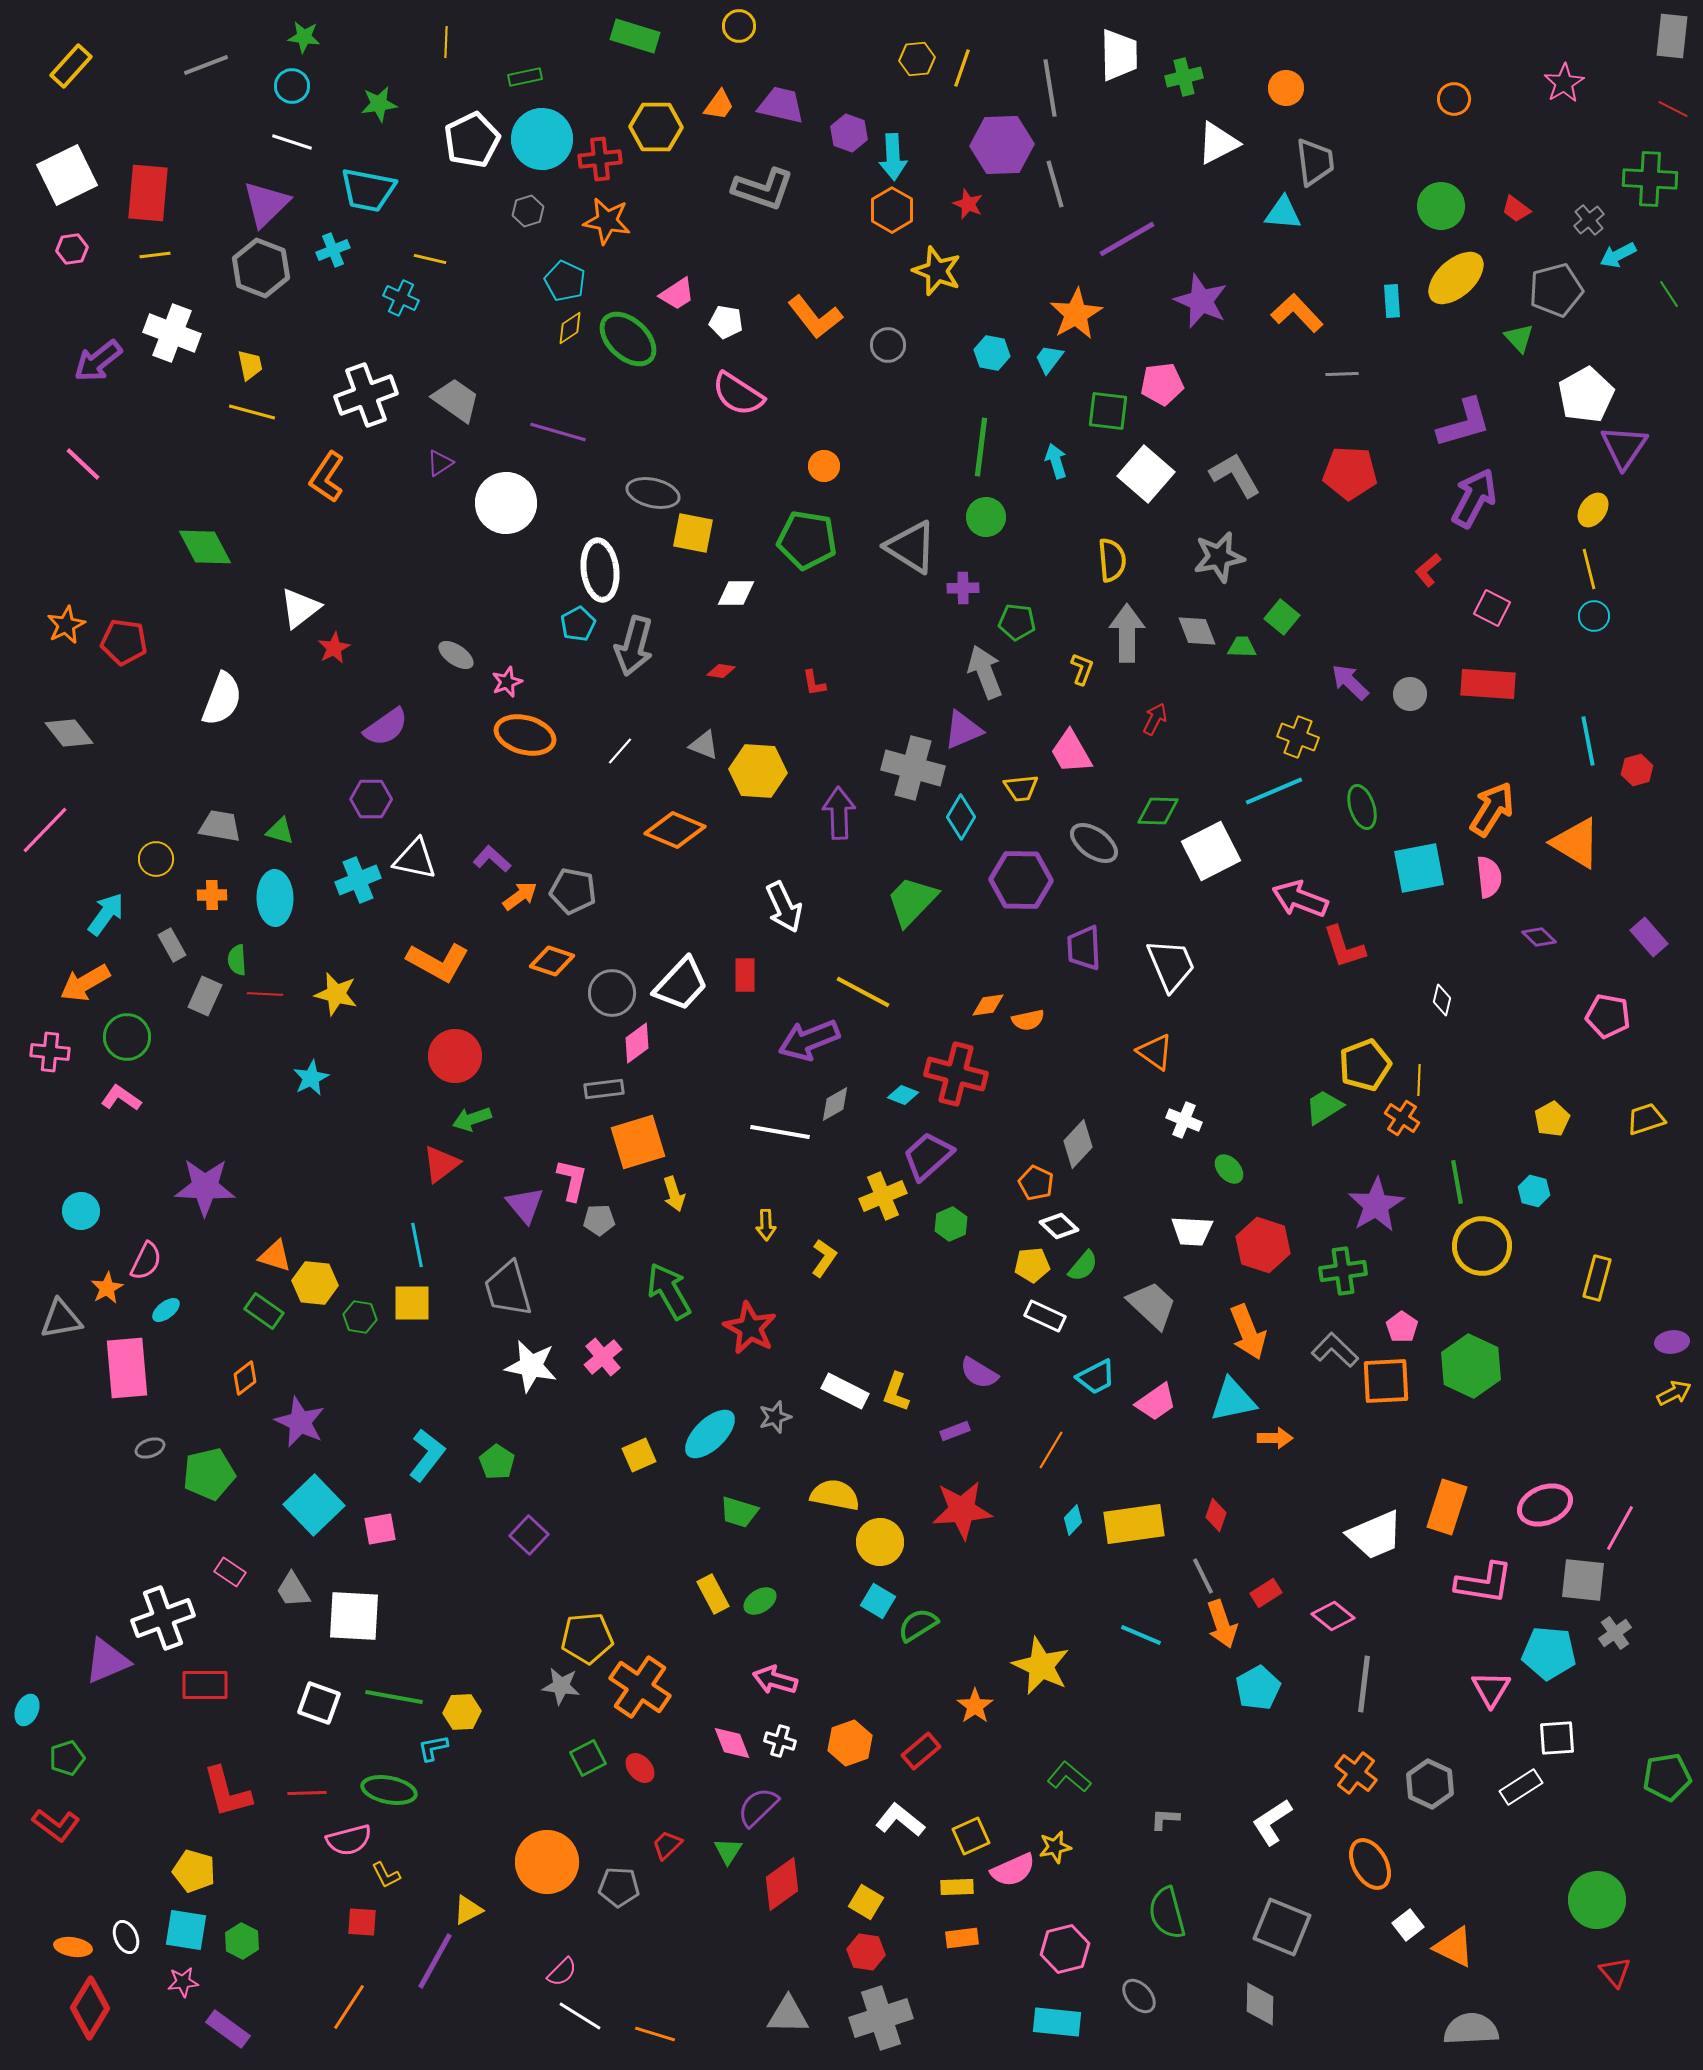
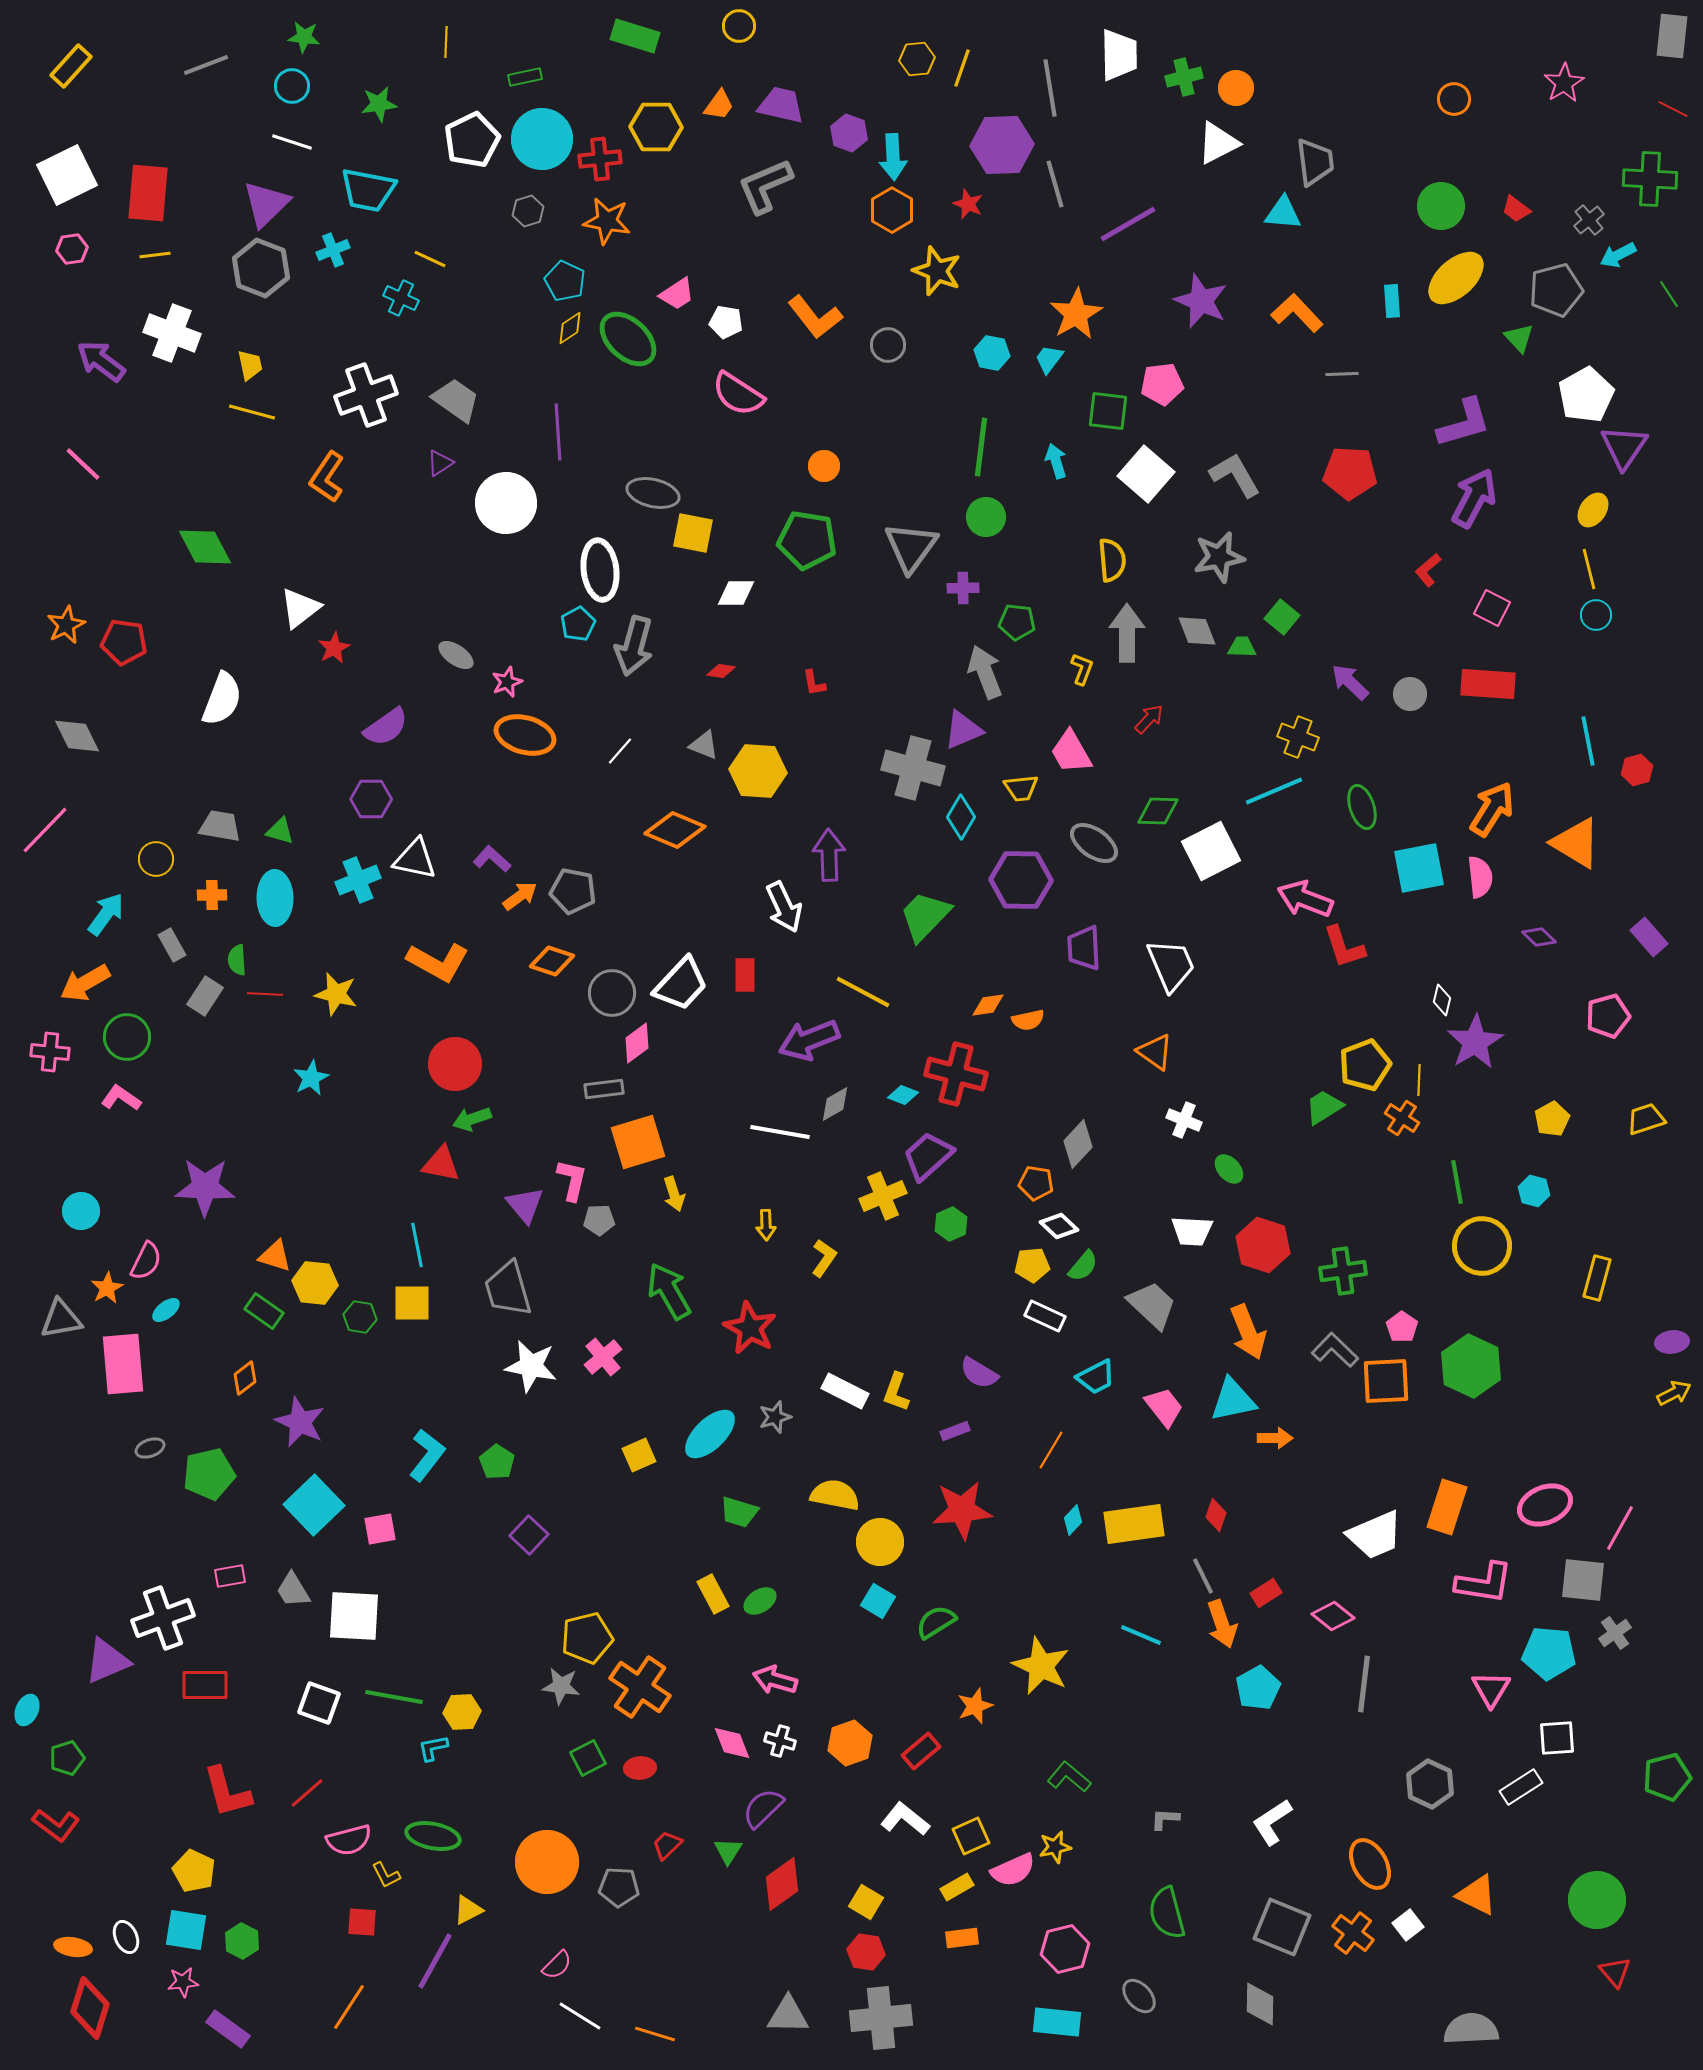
orange circle at (1286, 88): moved 50 px left
gray L-shape at (763, 189): moved 2 px right, 3 px up; rotated 138 degrees clockwise
purple line at (1127, 239): moved 1 px right, 15 px up
yellow line at (430, 259): rotated 12 degrees clockwise
purple arrow at (98, 361): moved 3 px right; rotated 75 degrees clockwise
purple line at (558, 432): rotated 70 degrees clockwise
gray triangle at (911, 547): rotated 34 degrees clockwise
cyan circle at (1594, 616): moved 2 px right, 1 px up
red arrow at (1155, 719): moved 6 px left; rotated 16 degrees clockwise
gray diamond at (69, 733): moved 8 px right, 3 px down; rotated 12 degrees clockwise
purple arrow at (839, 813): moved 10 px left, 42 px down
pink semicircle at (1489, 877): moved 9 px left
pink arrow at (1300, 899): moved 5 px right
green trapezoid at (912, 901): moved 13 px right, 15 px down
gray rectangle at (205, 996): rotated 9 degrees clockwise
pink pentagon at (1608, 1016): rotated 27 degrees counterclockwise
red circle at (455, 1056): moved 8 px down
red triangle at (441, 1164): rotated 48 degrees clockwise
orange pentagon at (1036, 1183): rotated 16 degrees counterclockwise
purple star at (1376, 1205): moved 99 px right, 163 px up
pink rectangle at (127, 1368): moved 4 px left, 4 px up
pink trapezoid at (1156, 1402): moved 8 px right, 5 px down; rotated 93 degrees counterclockwise
pink rectangle at (230, 1572): moved 4 px down; rotated 44 degrees counterclockwise
green semicircle at (918, 1625): moved 18 px right, 3 px up
yellow pentagon at (587, 1638): rotated 9 degrees counterclockwise
orange star at (975, 1706): rotated 15 degrees clockwise
red ellipse at (640, 1768): rotated 52 degrees counterclockwise
orange cross at (1356, 1773): moved 3 px left, 160 px down
green pentagon at (1667, 1777): rotated 6 degrees counterclockwise
green ellipse at (389, 1790): moved 44 px right, 46 px down
red line at (307, 1793): rotated 39 degrees counterclockwise
purple semicircle at (758, 1807): moved 5 px right, 1 px down
white L-shape at (900, 1820): moved 5 px right, 1 px up
yellow pentagon at (194, 1871): rotated 9 degrees clockwise
yellow rectangle at (957, 1887): rotated 28 degrees counterclockwise
orange triangle at (1454, 1947): moved 23 px right, 52 px up
pink semicircle at (562, 1972): moved 5 px left, 7 px up
red diamond at (90, 2008): rotated 14 degrees counterclockwise
gray cross at (881, 2018): rotated 12 degrees clockwise
